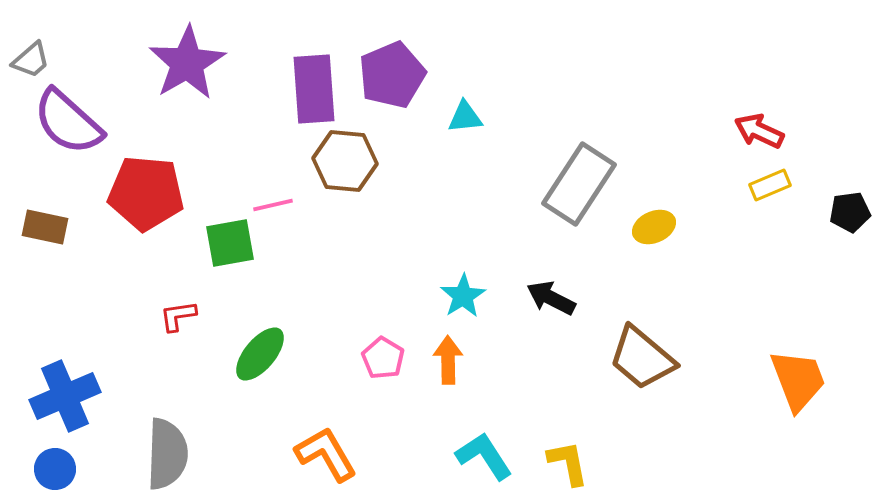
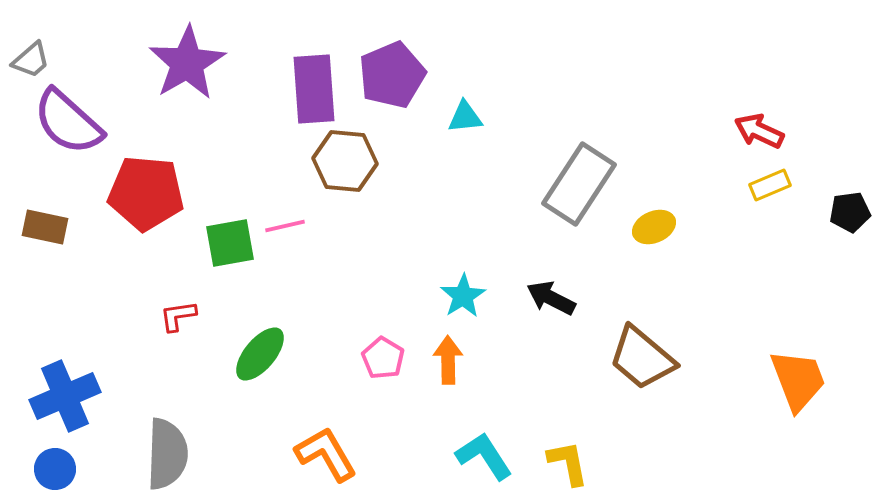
pink line: moved 12 px right, 21 px down
